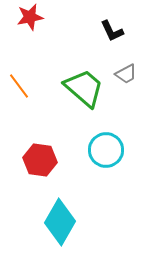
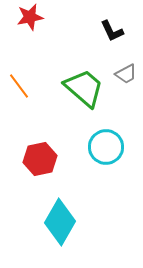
cyan circle: moved 3 px up
red hexagon: moved 1 px up; rotated 20 degrees counterclockwise
